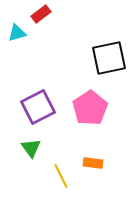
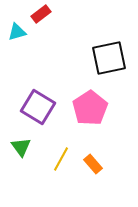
cyan triangle: moved 1 px up
purple square: rotated 32 degrees counterclockwise
green triangle: moved 10 px left, 1 px up
orange rectangle: moved 1 px down; rotated 42 degrees clockwise
yellow line: moved 17 px up; rotated 55 degrees clockwise
